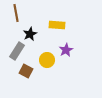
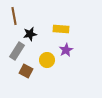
brown line: moved 2 px left, 3 px down
yellow rectangle: moved 4 px right, 4 px down
black star: rotated 16 degrees clockwise
